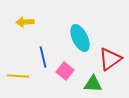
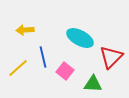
yellow arrow: moved 8 px down
cyan ellipse: rotated 36 degrees counterclockwise
red triangle: moved 1 px right, 2 px up; rotated 10 degrees counterclockwise
yellow line: moved 8 px up; rotated 45 degrees counterclockwise
